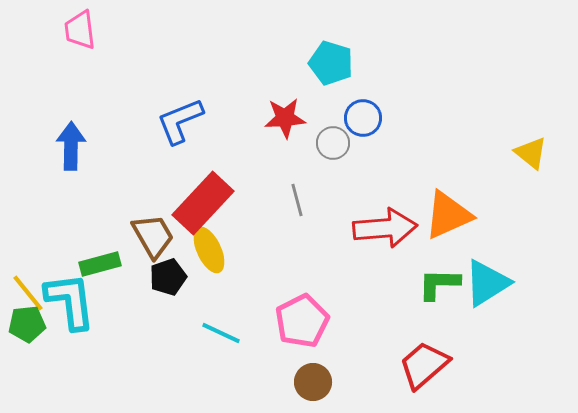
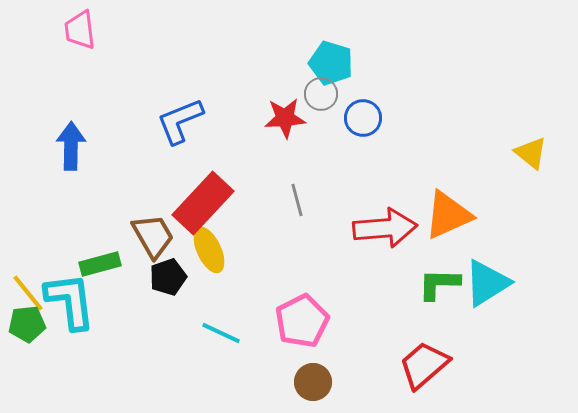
gray circle: moved 12 px left, 49 px up
